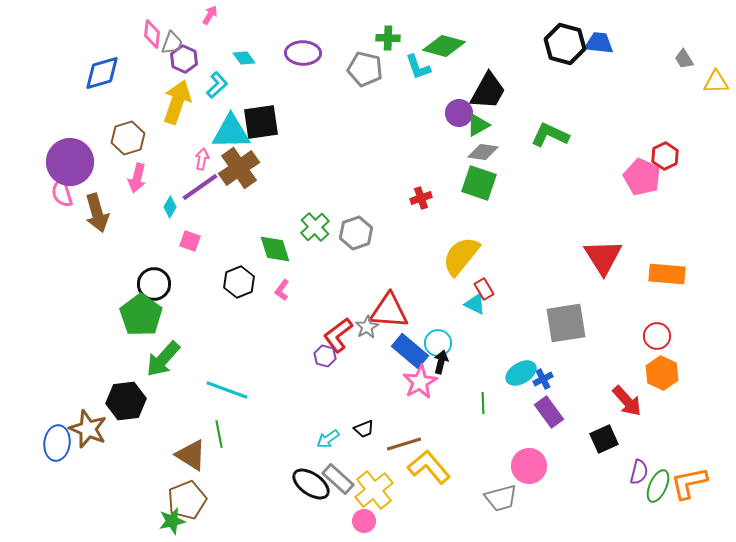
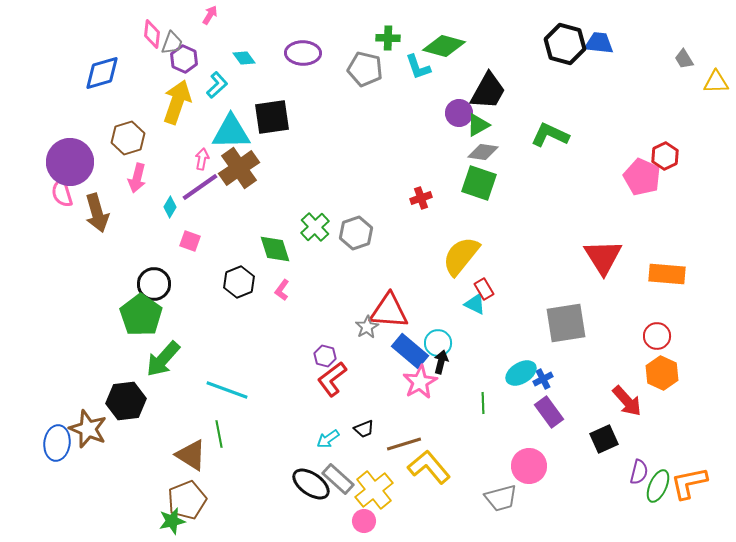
black square at (261, 122): moved 11 px right, 5 px up
red L-shape at (338, 335): moved 6 px left, 44 px down
